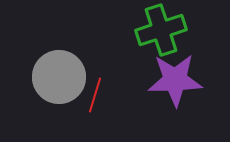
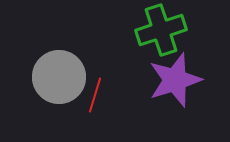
purple star: rotated 16 degrees counterclockwise
